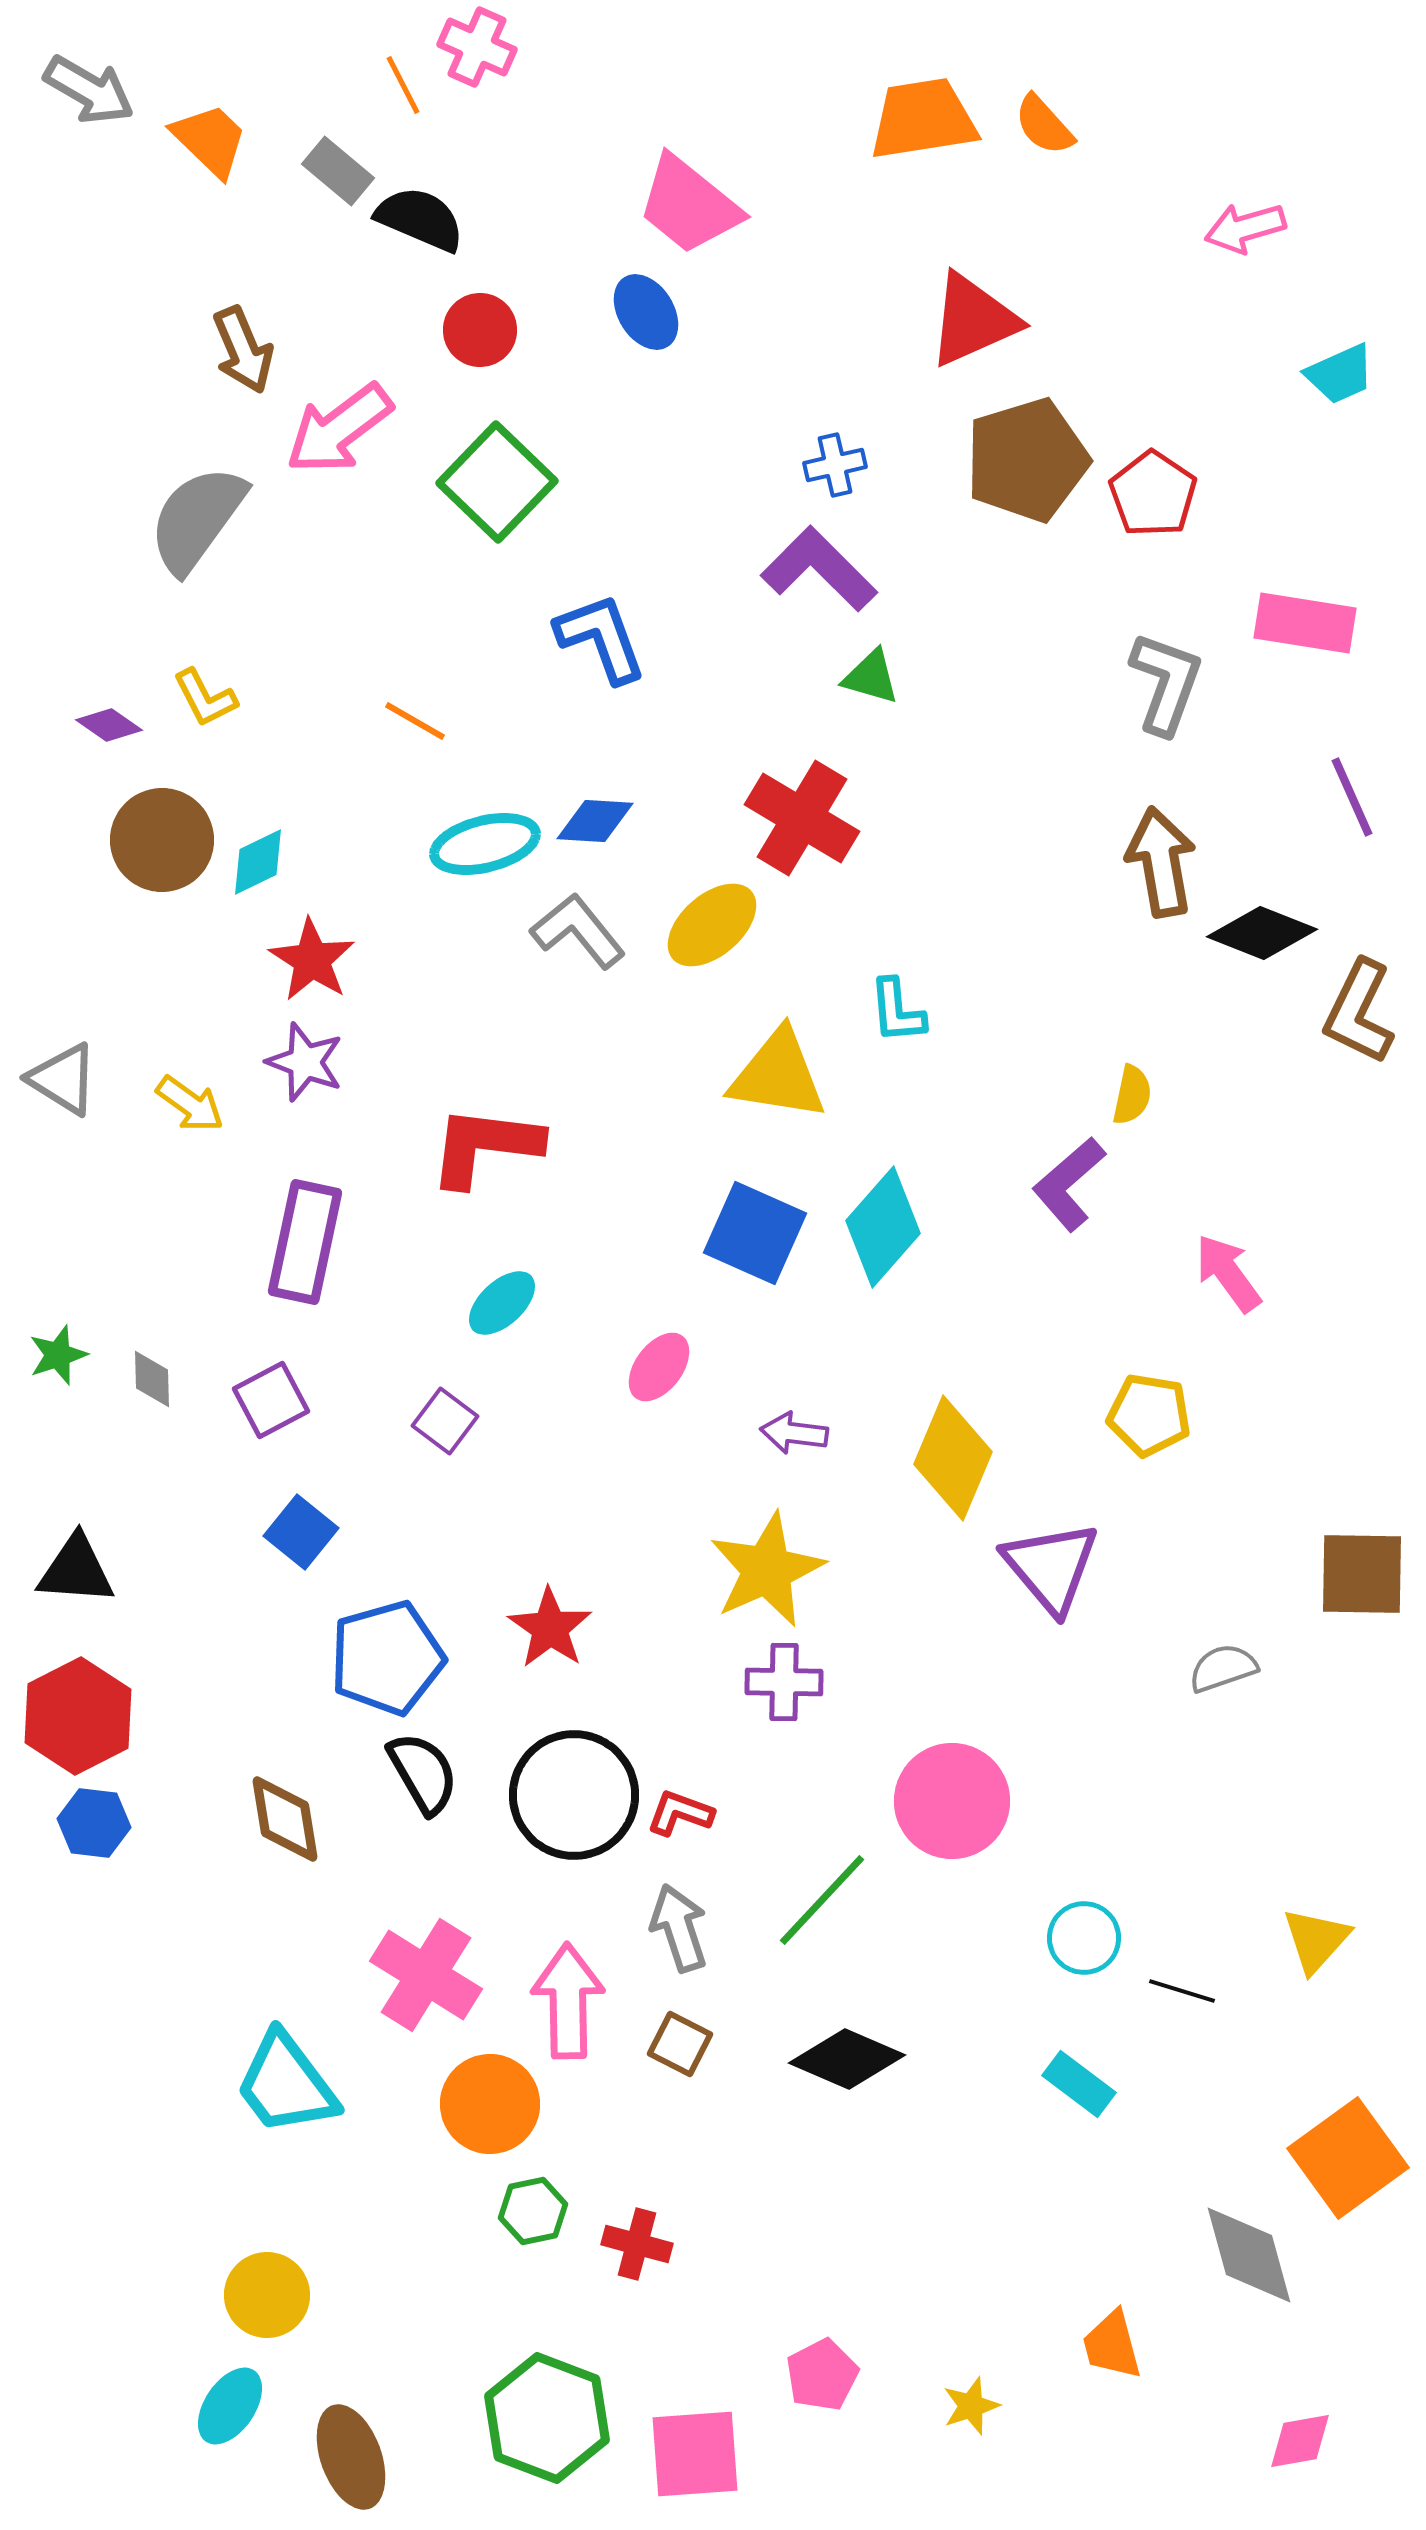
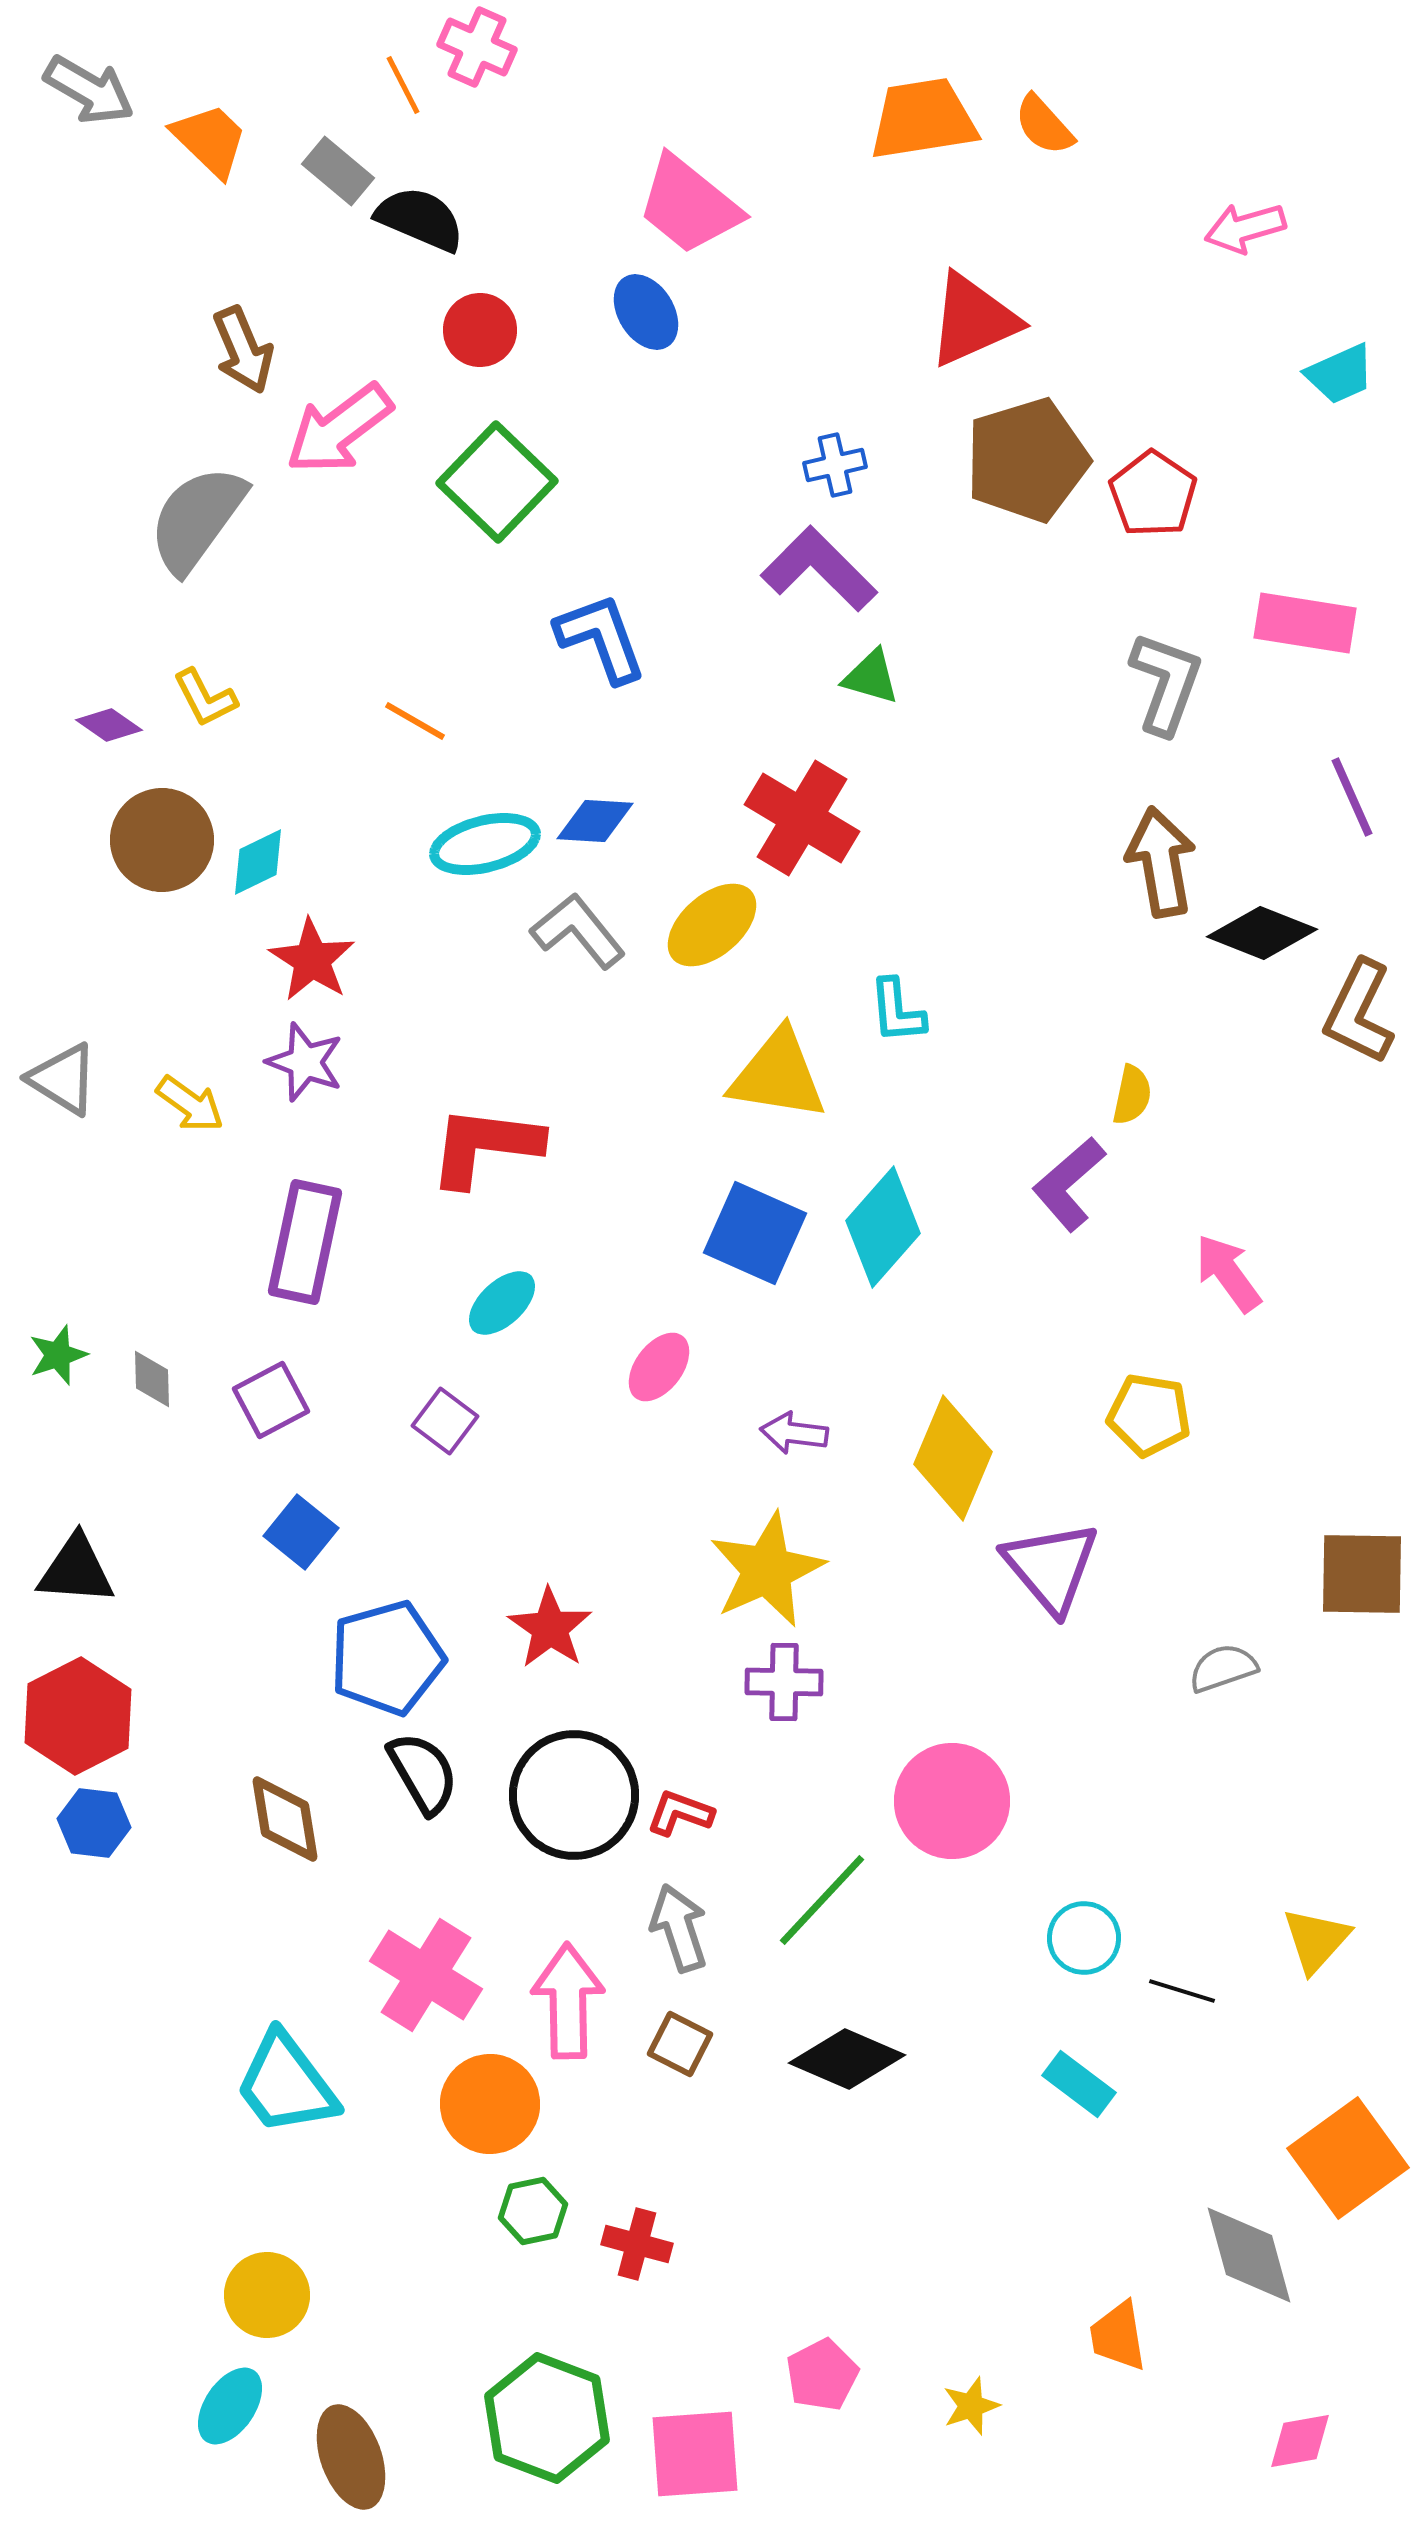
orange trapezoid at (1112, 2345): moved 6 px right, 9 px up; rotated 6 degrees clockwise
